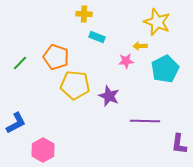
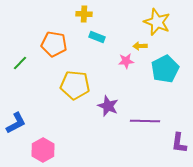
orange pentagon: moved 2 px left, 13 px up; rotated 10 degrees counterclockwise
purple star: moved 1 px left, 10 px down
purple L-shape: moved 1 px up
